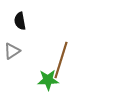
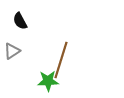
black semicircle: rotated 18 degrees counterclockwise
green star: moved 1 px down
